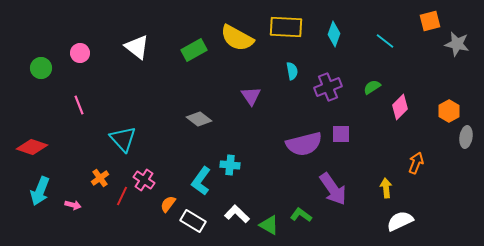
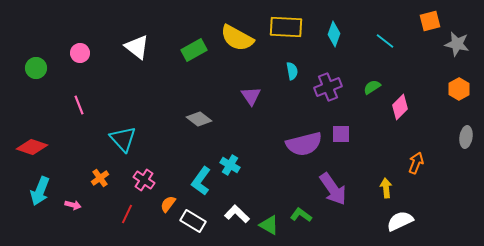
green circle: moved 5 px left
orange hexagon: moved 10 px right, 22 px up
cyan cross: rotated 24 degrees clockwise
red line: moved 5 px right, 18 px down
